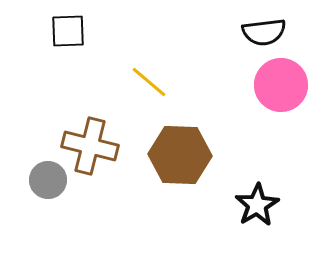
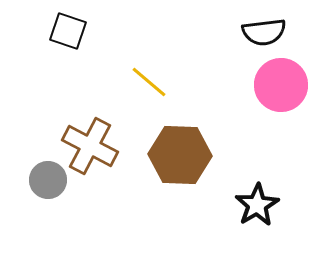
black square: rotated 21 degrees clockwise
brown cross: rotated 14 degrees clockwise
